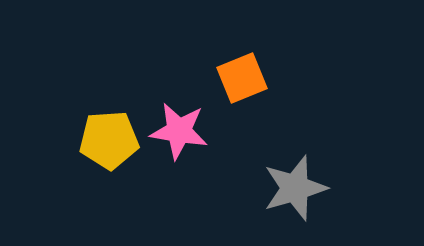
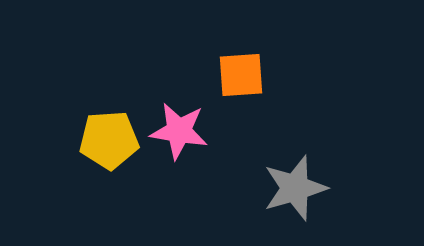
orange square: moved 1 px left, 3 px up; rotated 18 degrees clockwise
